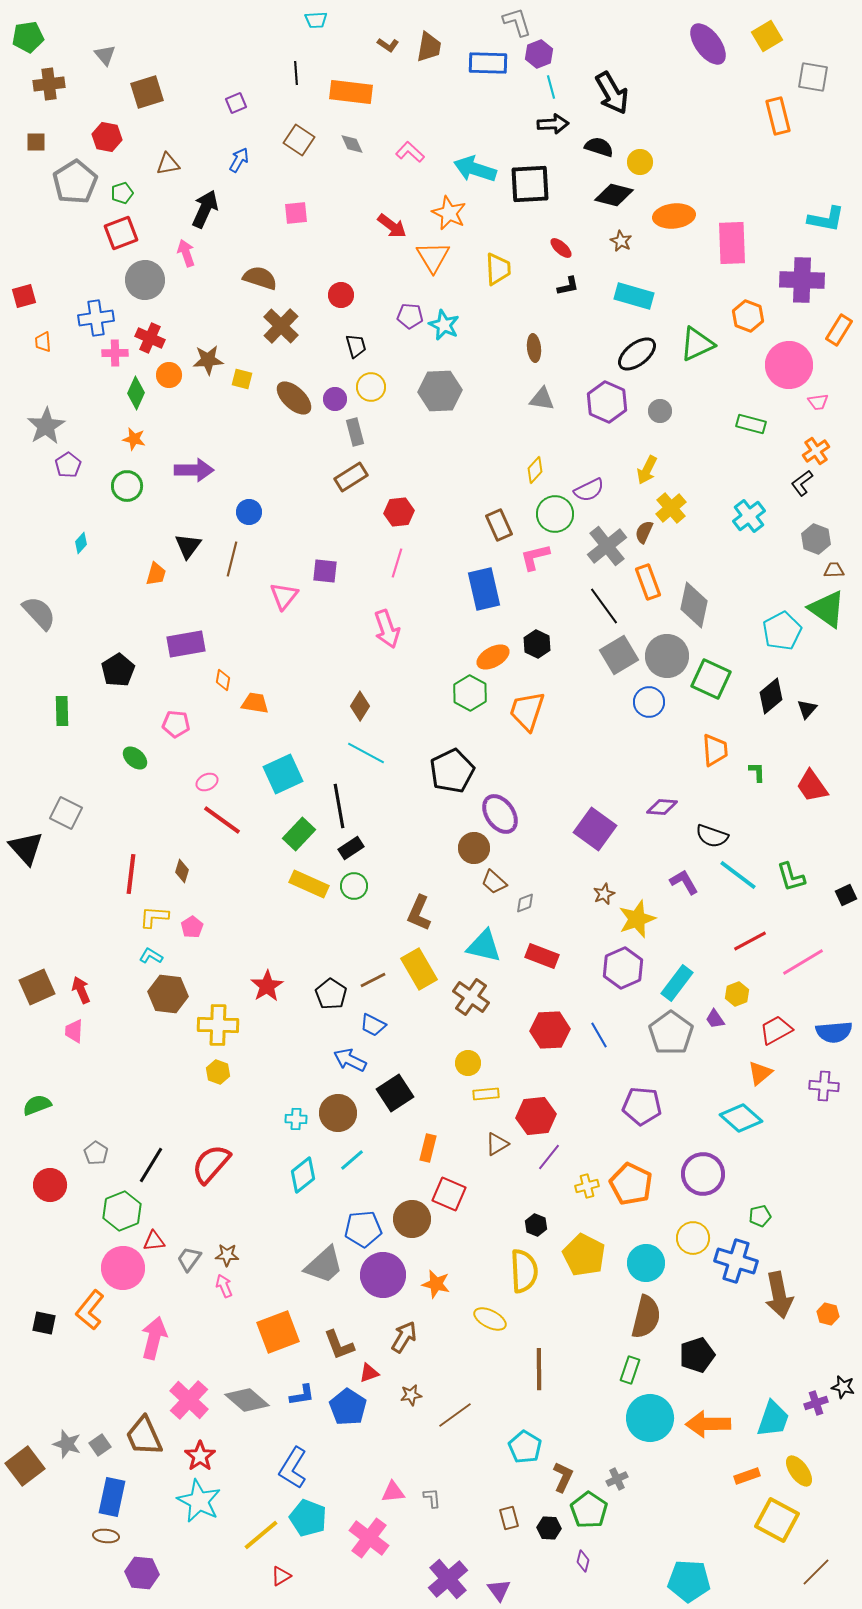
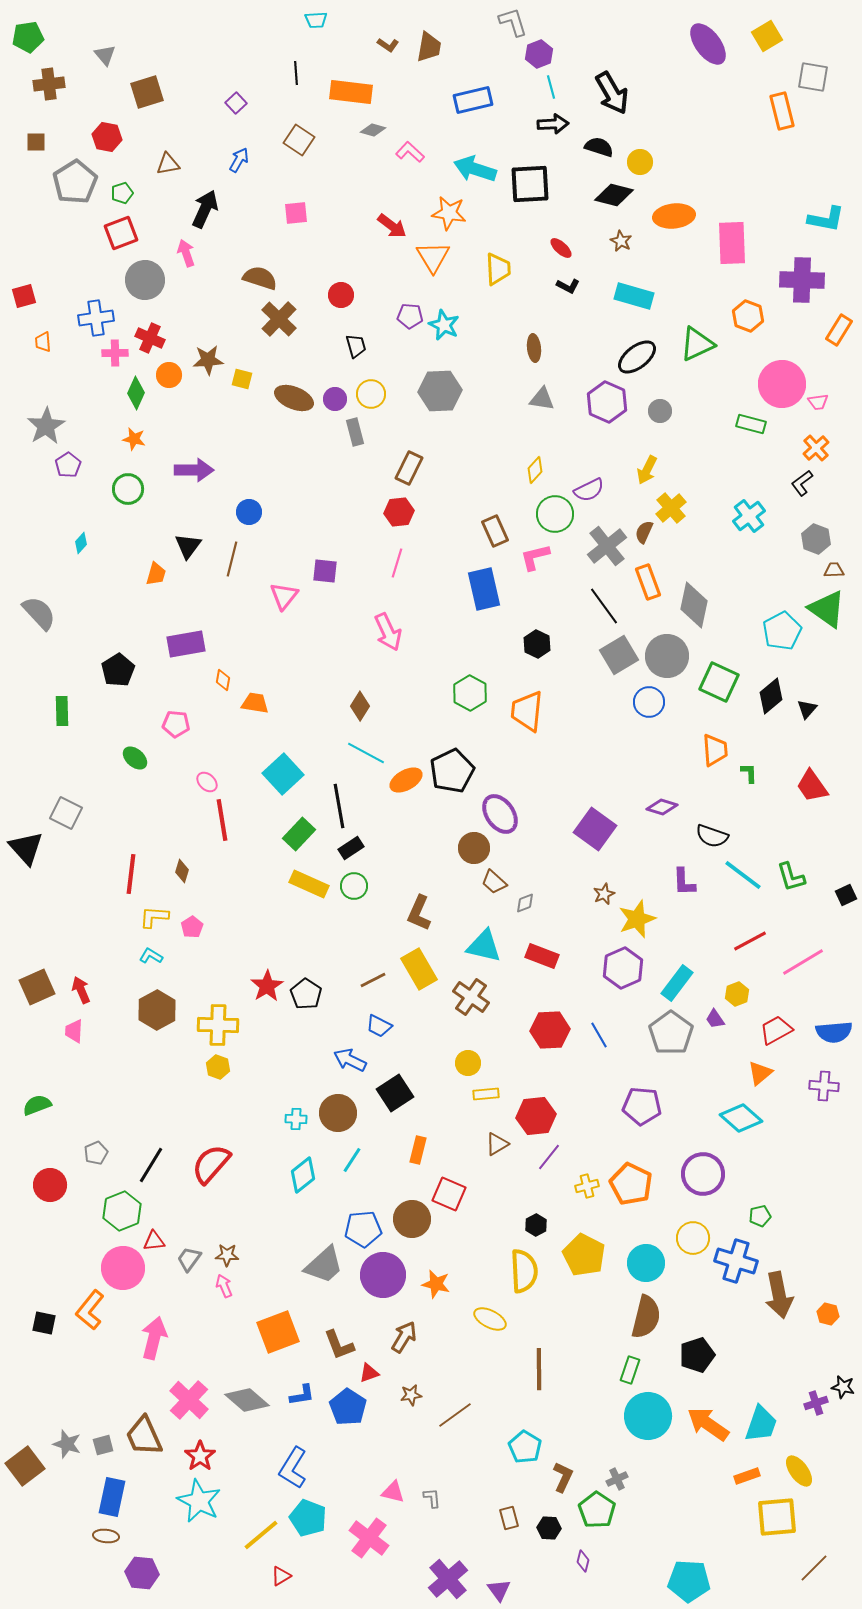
gray L-shape at (517, 22): moved 4 px left
blue rectangle at (488, 63): moved 15 px left, 37 px down; rotated 15 degrees counterclockwise
purple square at (236, 103): rotated 20 degrees counterclockwise
orange rectangle at (778, 116): moved 4 px right, 5 px up
gray diamond at (352, 144): moved 21 px right, 14 px up; rotated 50 degrees counterclockwise
orange star at (449, 213): rotated 16 degrees counterclockwise
black L-shape at (568, 286): rotated 40 degrees clockwise
brown cross at (281, 326): moved 2 px left, 7 px up
black ellipse at (637, 354): moved 3 px down
pink circle at (789, 365): moved 7 px left, 19 px down
yellow circle at (371, 387): moved 7 px down
brown ellipse at (294, 398): rotated 21 degrees counterclockwise
orange cross at (816, 451): moved 3 px up; rotated 8 degrees counterclockwise
brown rectangle at (351, 477): moved 58 px right, 9 px up; rotated 32 degrees counterclockwise
green circle at (127, 486): moved 1 px right, 3 px down
brown rectangle at (499, 525): moved 4 px left, 6 px down
pink arrow at (387, 629): moved 1 px right, 3 px down; rotated 6 degrees counterclockwise
orange ellipse at (493, 657): moved 87 px left, 123 px down
green square at (711, 679): moved 8 px right, 3 px down
orange trapezoid at (527, 711): rotated 12 degrees counterclockwise
green L-shape at (757, 772): moved 8 px left, 1 px down
cyan square at (283, 774): rotated 18 degrees counterclockwise
pink ellipse at (207, 782): rotated 70 degrees clockwise
purple diamond at (662, 807): rotated 12 degrees clockwise
red line at (222, 820): rotated 45 degrees clockwise
cyan line at (738, 875): moved 5 px right
purple L-shape at (684, 882): rotated 152 degrees counterclockwise
brown hexagon at (168, 994): moved 11 px left, 16 px down; rotated 24 degrees clockwise
black pentagon at (331, 994): moved 25 px left
blue trapezoid at (373, 1025): moved 6 px right, 1 px down
yellow hexagon at (218, 1072): moved 5 px up
orange rectangle at (428, 1148): moved 10 px left, 2 px down
gray pentagon at (96, 1153): rotated 15 degrees clockwise
cyan line at (352, 1160): rotated 16 degrees counterclockwise
black hexagon at (536, 1225): rotated 10 degrees clockwise
cyan circle at (650, 1418): moved 2 px left, 2 px up
cyan trapezoid at (773, 1419): moved 12 px left, 5 px down
orange arrow at (708, 1424): rotated 36 degrees clockwise
gray square at (100, 1445): moved 3 px right; rotated 20 degrees clockwise
pink triangle at (393, 1492): rotated 20 degrees clockwise
green pentagon at (589, 1510): moved 8 px right
yellow square at (777, 1520): moved 3 px up; rotated 33 degrees counterclockwise
brown line at (816, 1572): moved 2 px left, 4 px up
